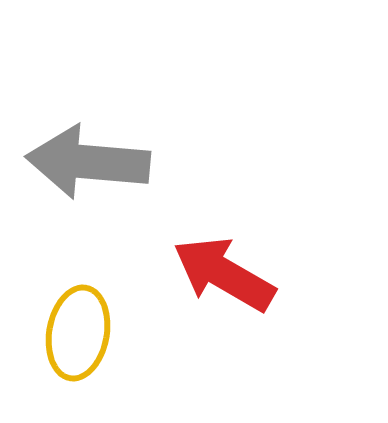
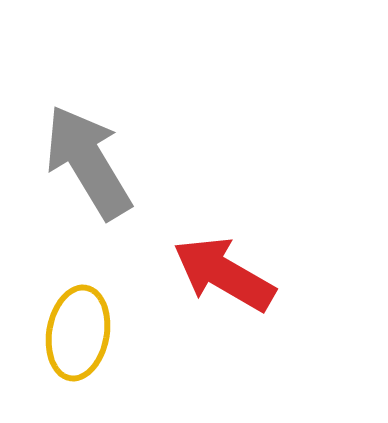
gray arrow: rotated 54 degrees clockwise
